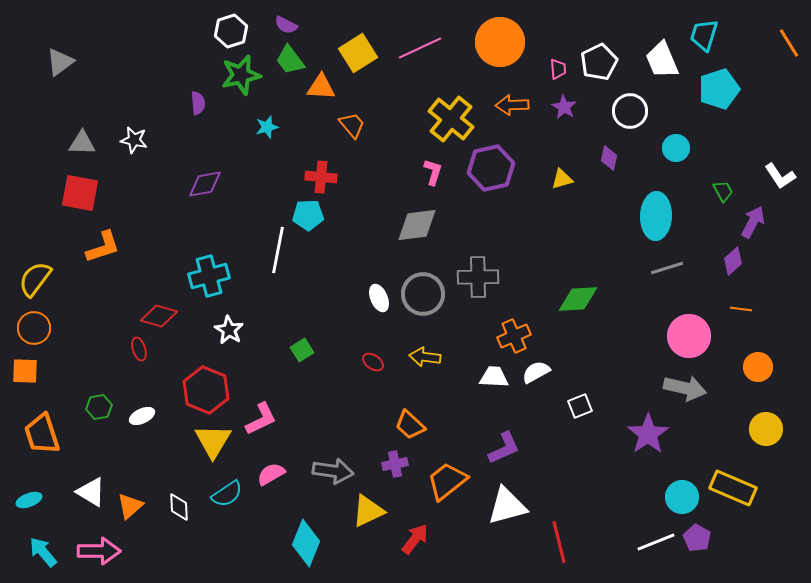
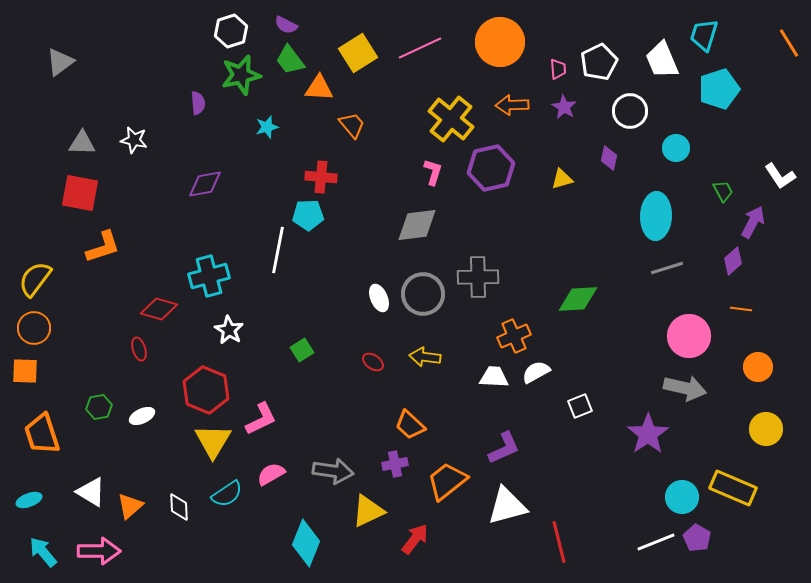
orange triangle at (321, 87): moved 2 px left, 1 px down
red diamond at (159, 316): moved 7 px up
